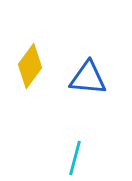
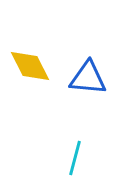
yellow diamond: rotated 63 degrees counterclockwise
